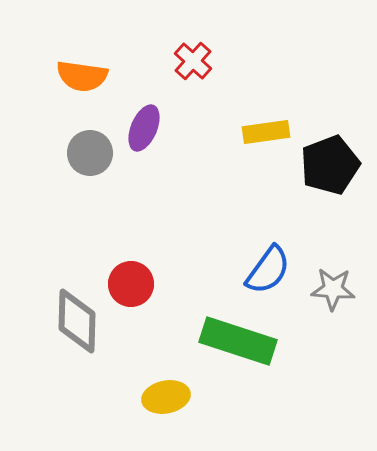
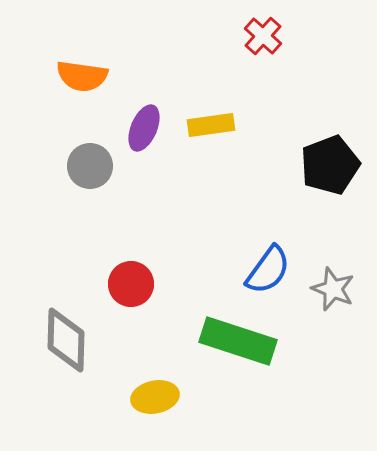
red cross: moved 70 px right, 25 px up
yellow rectangle: moved 55 px left, 7 px up
gray circle: moved 13 px down
gray star: rotated 18 degrees clockwise
gray diamond: moved 11 px left, 19 px down
yellow ellipse: moved 11 px left
